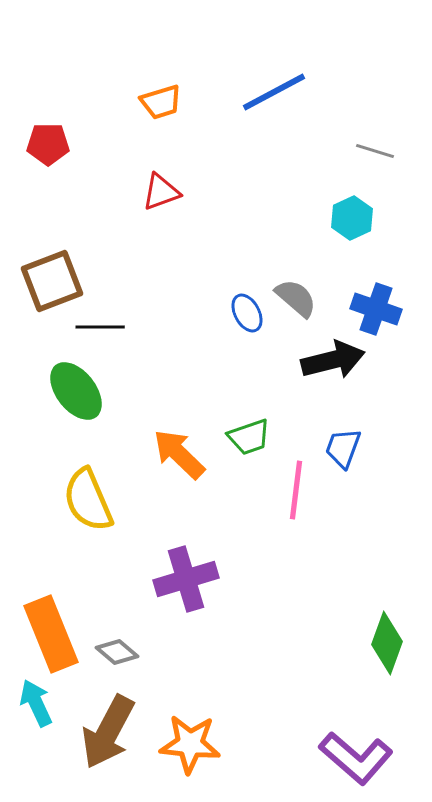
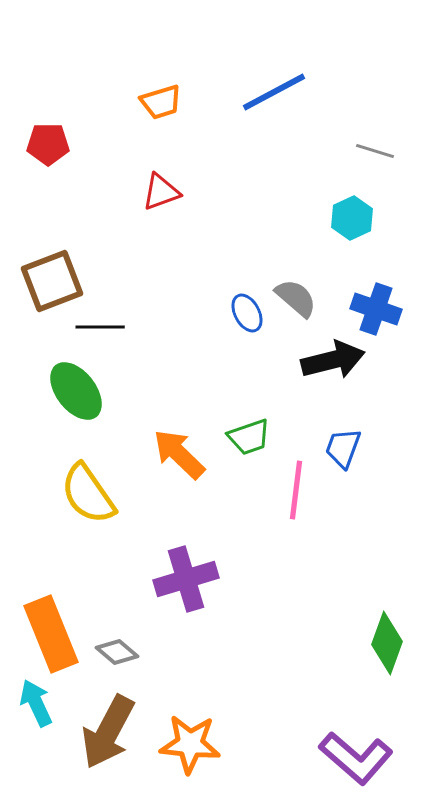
yellow semicircle: moved 6 px up; rotated 12 degrees counterclockwise
